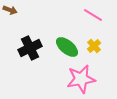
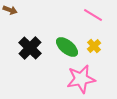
black cross: rotated 20 degrees counterclockwise
